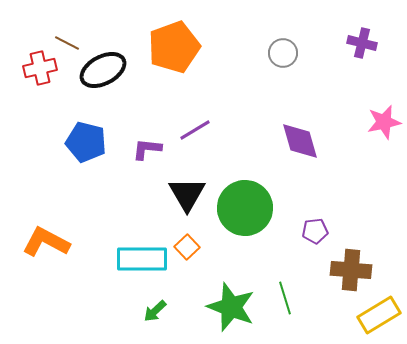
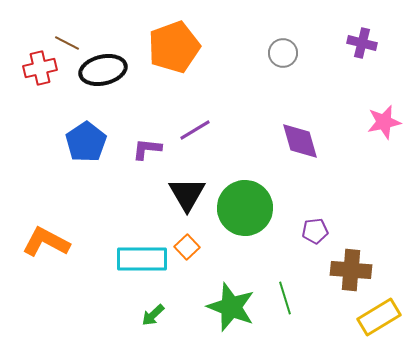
black ellipse: rotated 15 degrees clockwise
blue pentagon: rotated 24 degrees clockwise
green arrow: moved 2 px left, 4 px down
yellow rectangle: moved 2 px down
